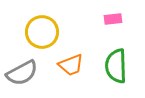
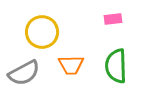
orange trapezoid: rotated 20 degrees clockwise
gray semicircle: moved 2 px right
